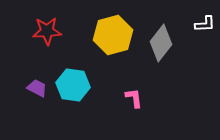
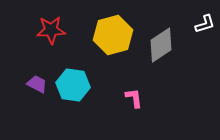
white L-shape: rotated 15 degrees counterclockwise
red star: moved 4 px right, 1 px up
gray diamond: moved 2 px down; rotated 18 degrees clockwise
purple trapezoid: moved 4 px up
